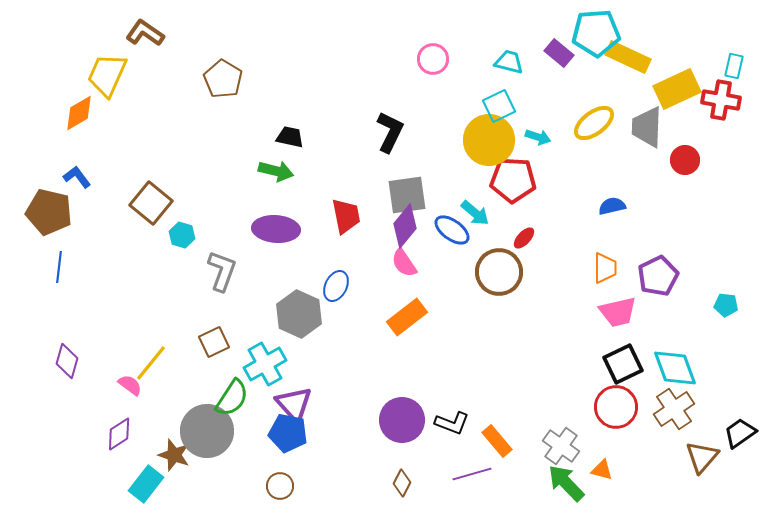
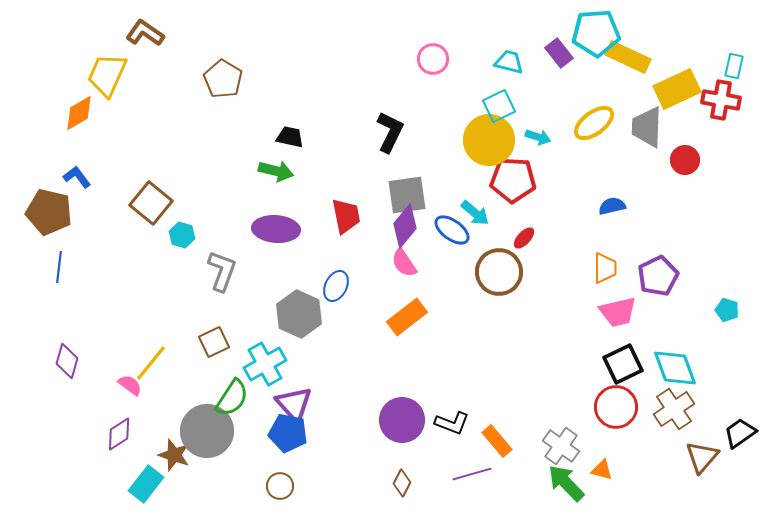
purple rectangle at (559, 53): rotated 12 degrees clockwise
cyan pentagon at (726, 305): moved 1 px right, 5 px down; rotated 10 degrees clockwise
